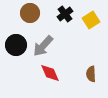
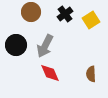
brown circle: moved 1 px right, 1 px up
gray arrow: moved 2 px right; rotated 15 degrees counterclockwise
